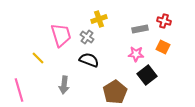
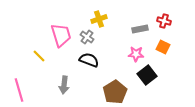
yellow line: moved 1 px right, 2 px up
